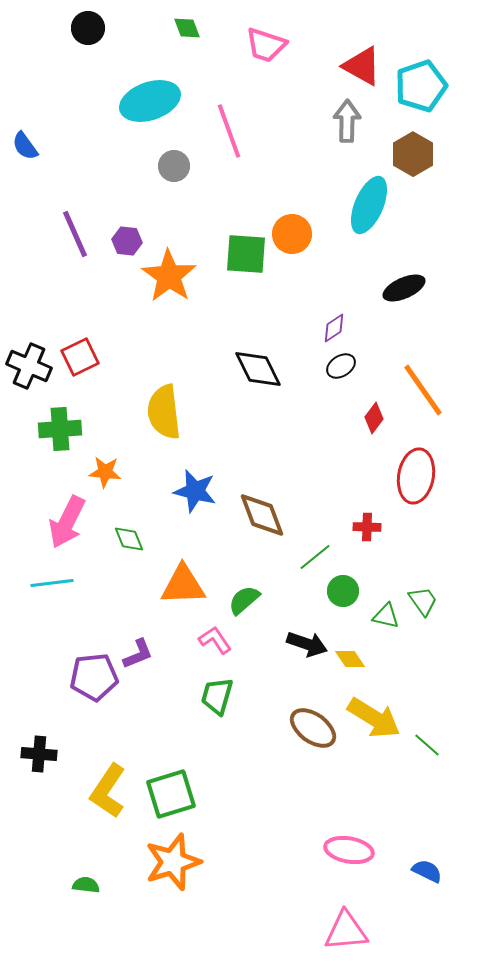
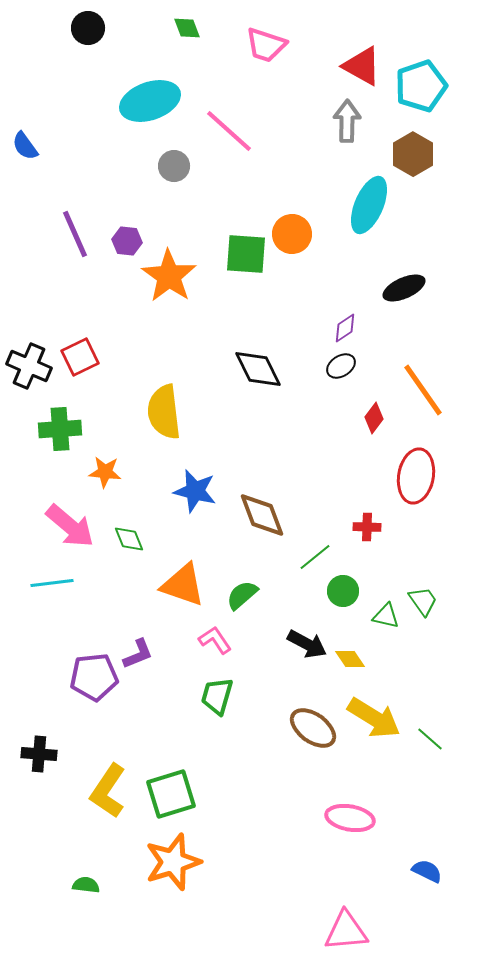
pink line at (229, 131): rotated 28 degrees counterclockwise
purple diamond at (334, 328): moved 11 px right
pink arrow at (67, 522): moved 3 px right, 4 px down; rotated 76 degrees counterclockwise
orange triangle at (183, 585): rotated 21 degrees clockwise
green semicircle at (244, 600): moved 2 px left, 5 px up
black arrow at (307, 644): rotated 9 degrees clockwise
green line at (427, 745): moved 3 px right, 6 px up
pink ellipse at (349, 850): moved 1 px right, 32 px up
